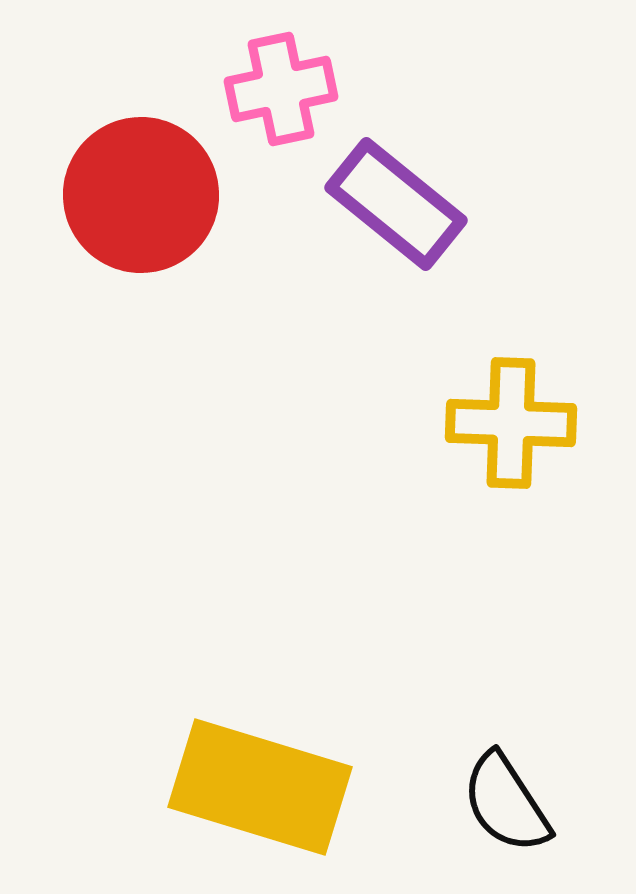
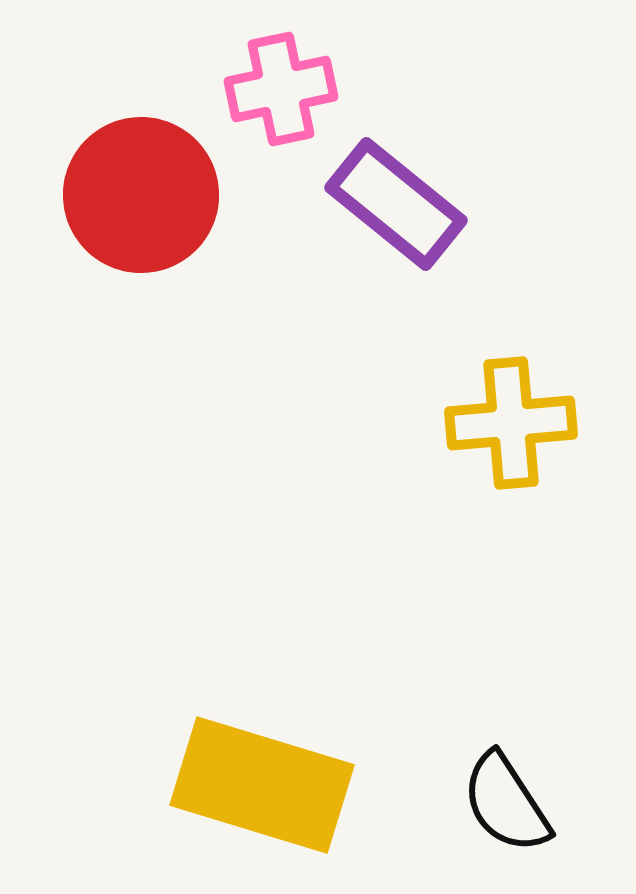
yellow cross: rotated 7 degrees counterclockwise
yellow rectangle: moved 2 px right, 2 px up
